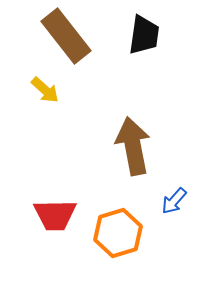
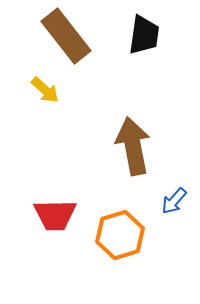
orange hexagon: moved 2 px right, 2 px down
